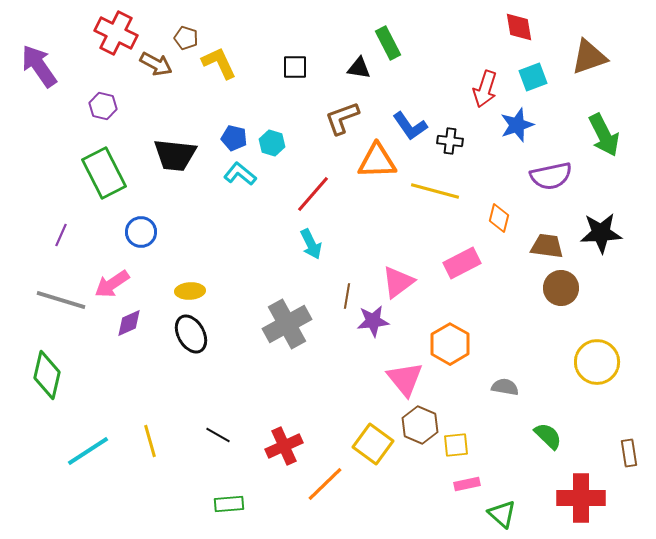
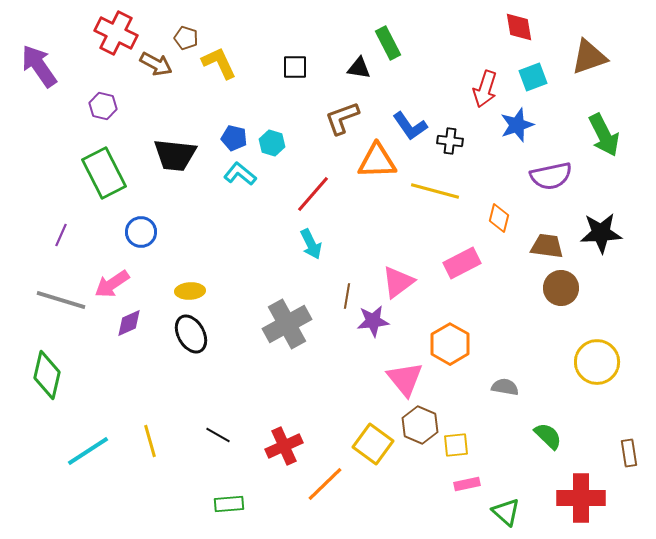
green triangle at (502, 514): moved 4 px right, 2 px up
